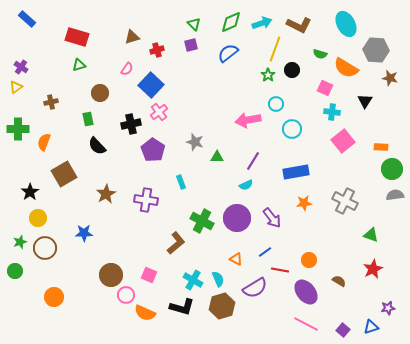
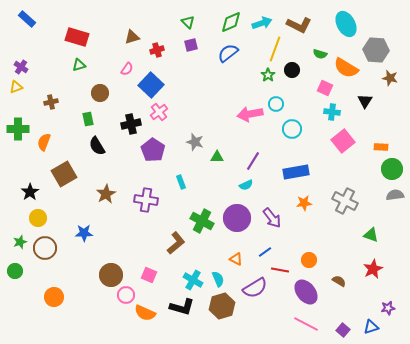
green triangle at (194, 24): moved 6 px left, 2 px up
yellow triangle at (16, 87): rotated 16 degrees clockwise
pink arrow at (248, 120): moved 2 px right, 6 px up
black semicircle at (97, 146): rotated 12 degrees clockwise
